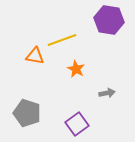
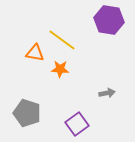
yellow line: rotated 56 degrees clockwise
orange triangle: moved 3 px up
orange star: moved 16 px left; rotated 24 degrees counterclockwise
